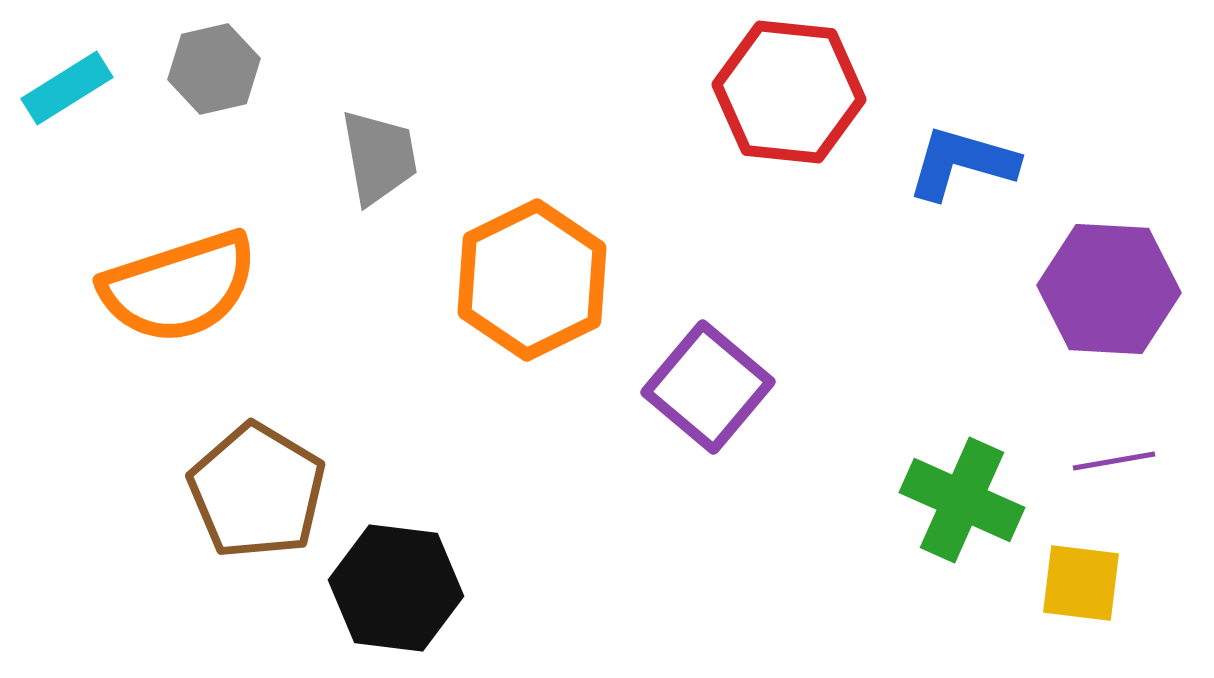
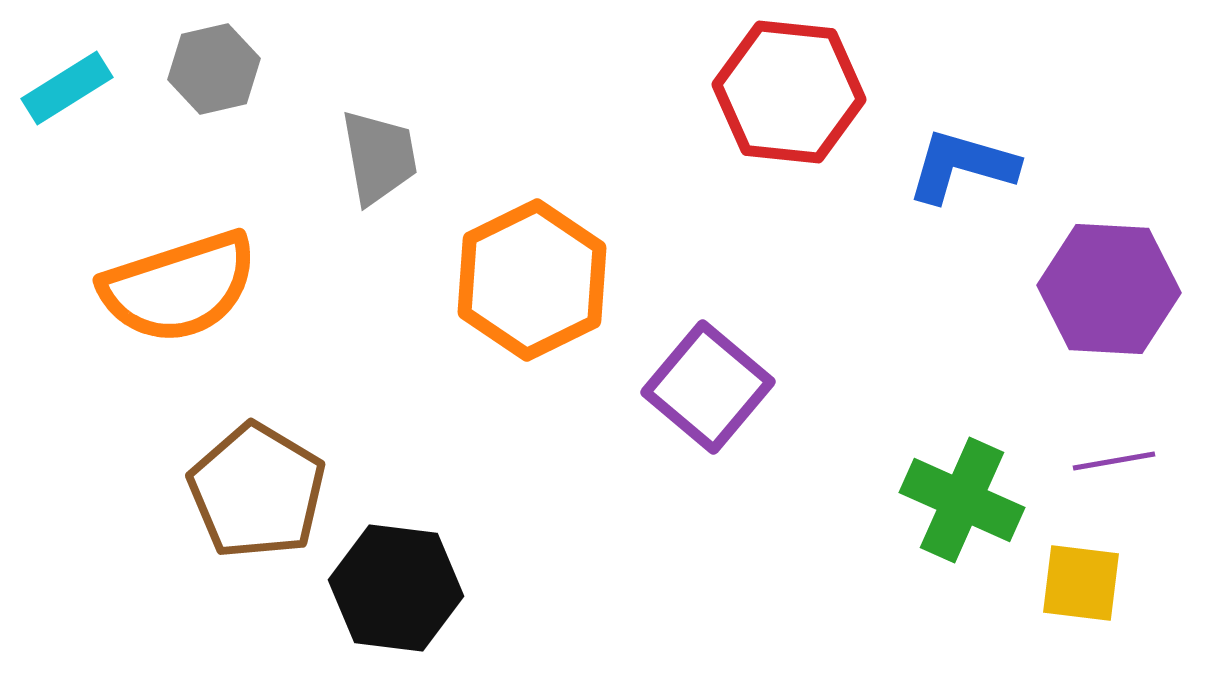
blue L-shape: moved 3 px down
